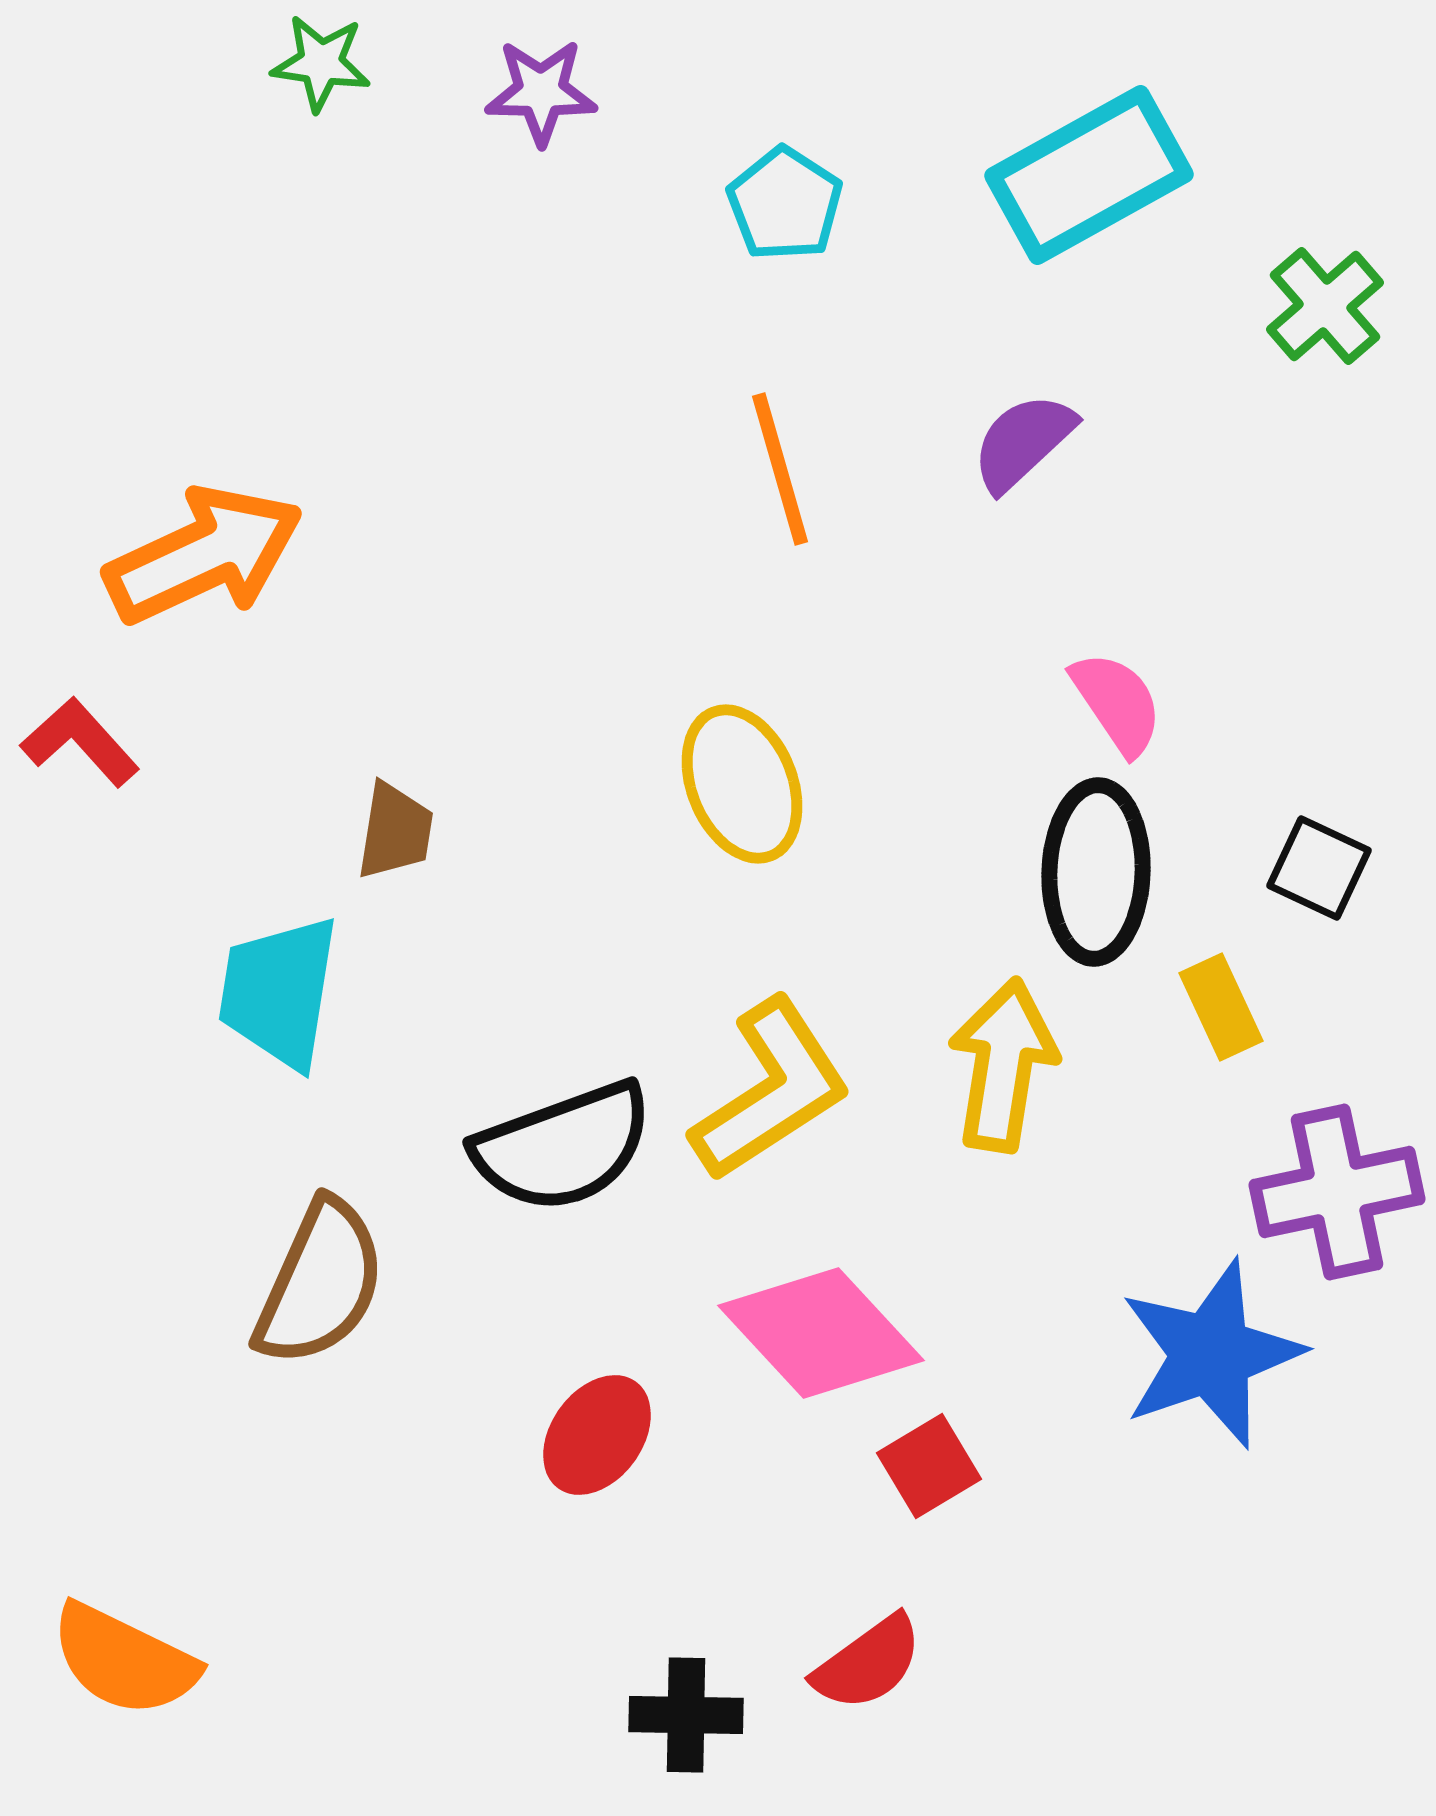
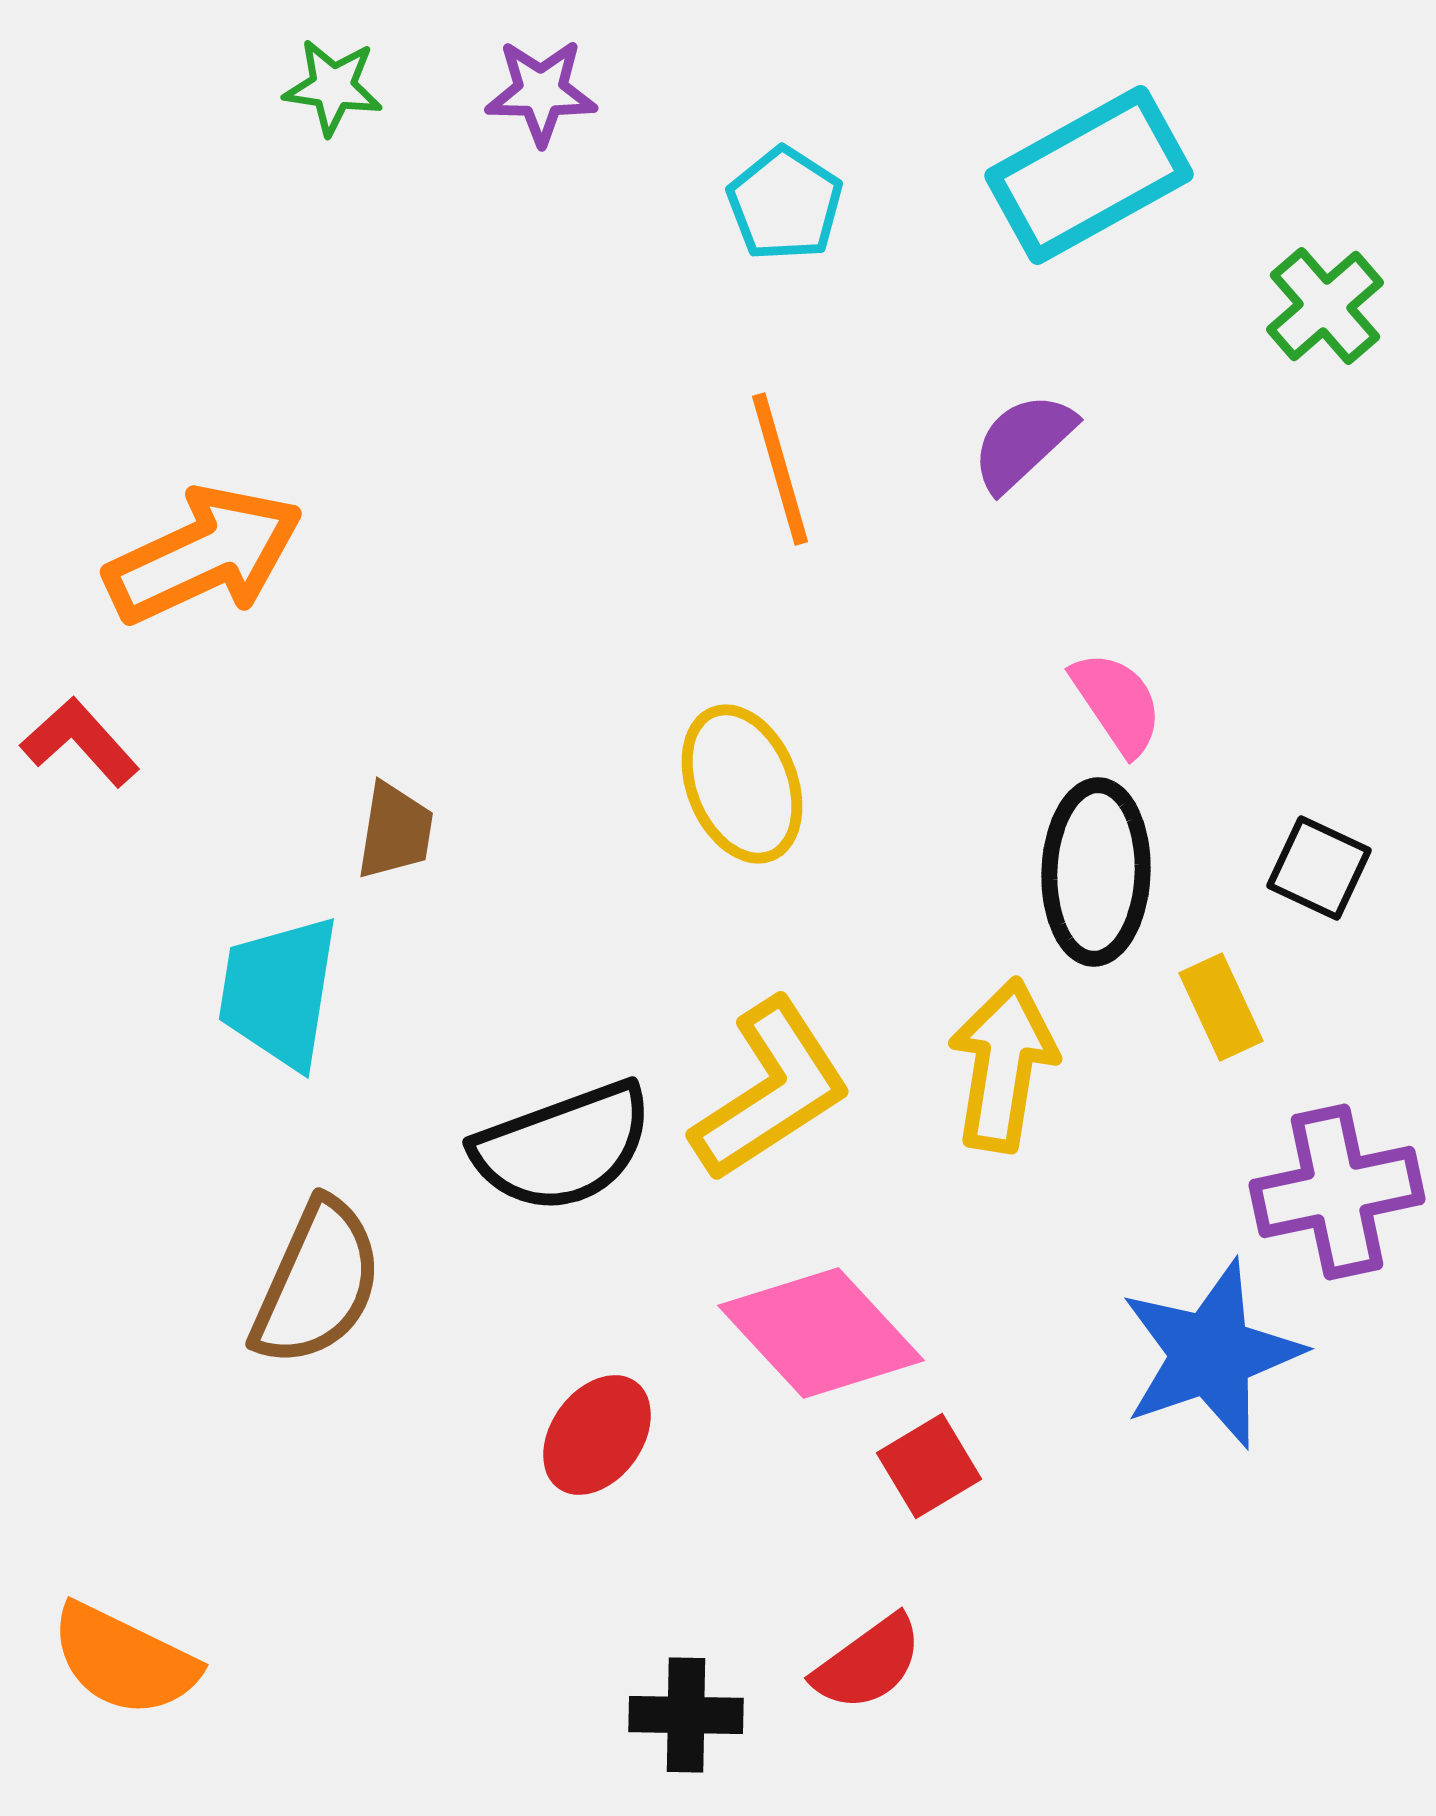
green star: moved 12 px right, 24 px down
brown semicircle: moved 3 px left
